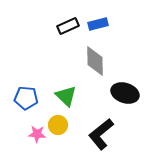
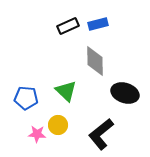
green triangle: moved 5 px up
